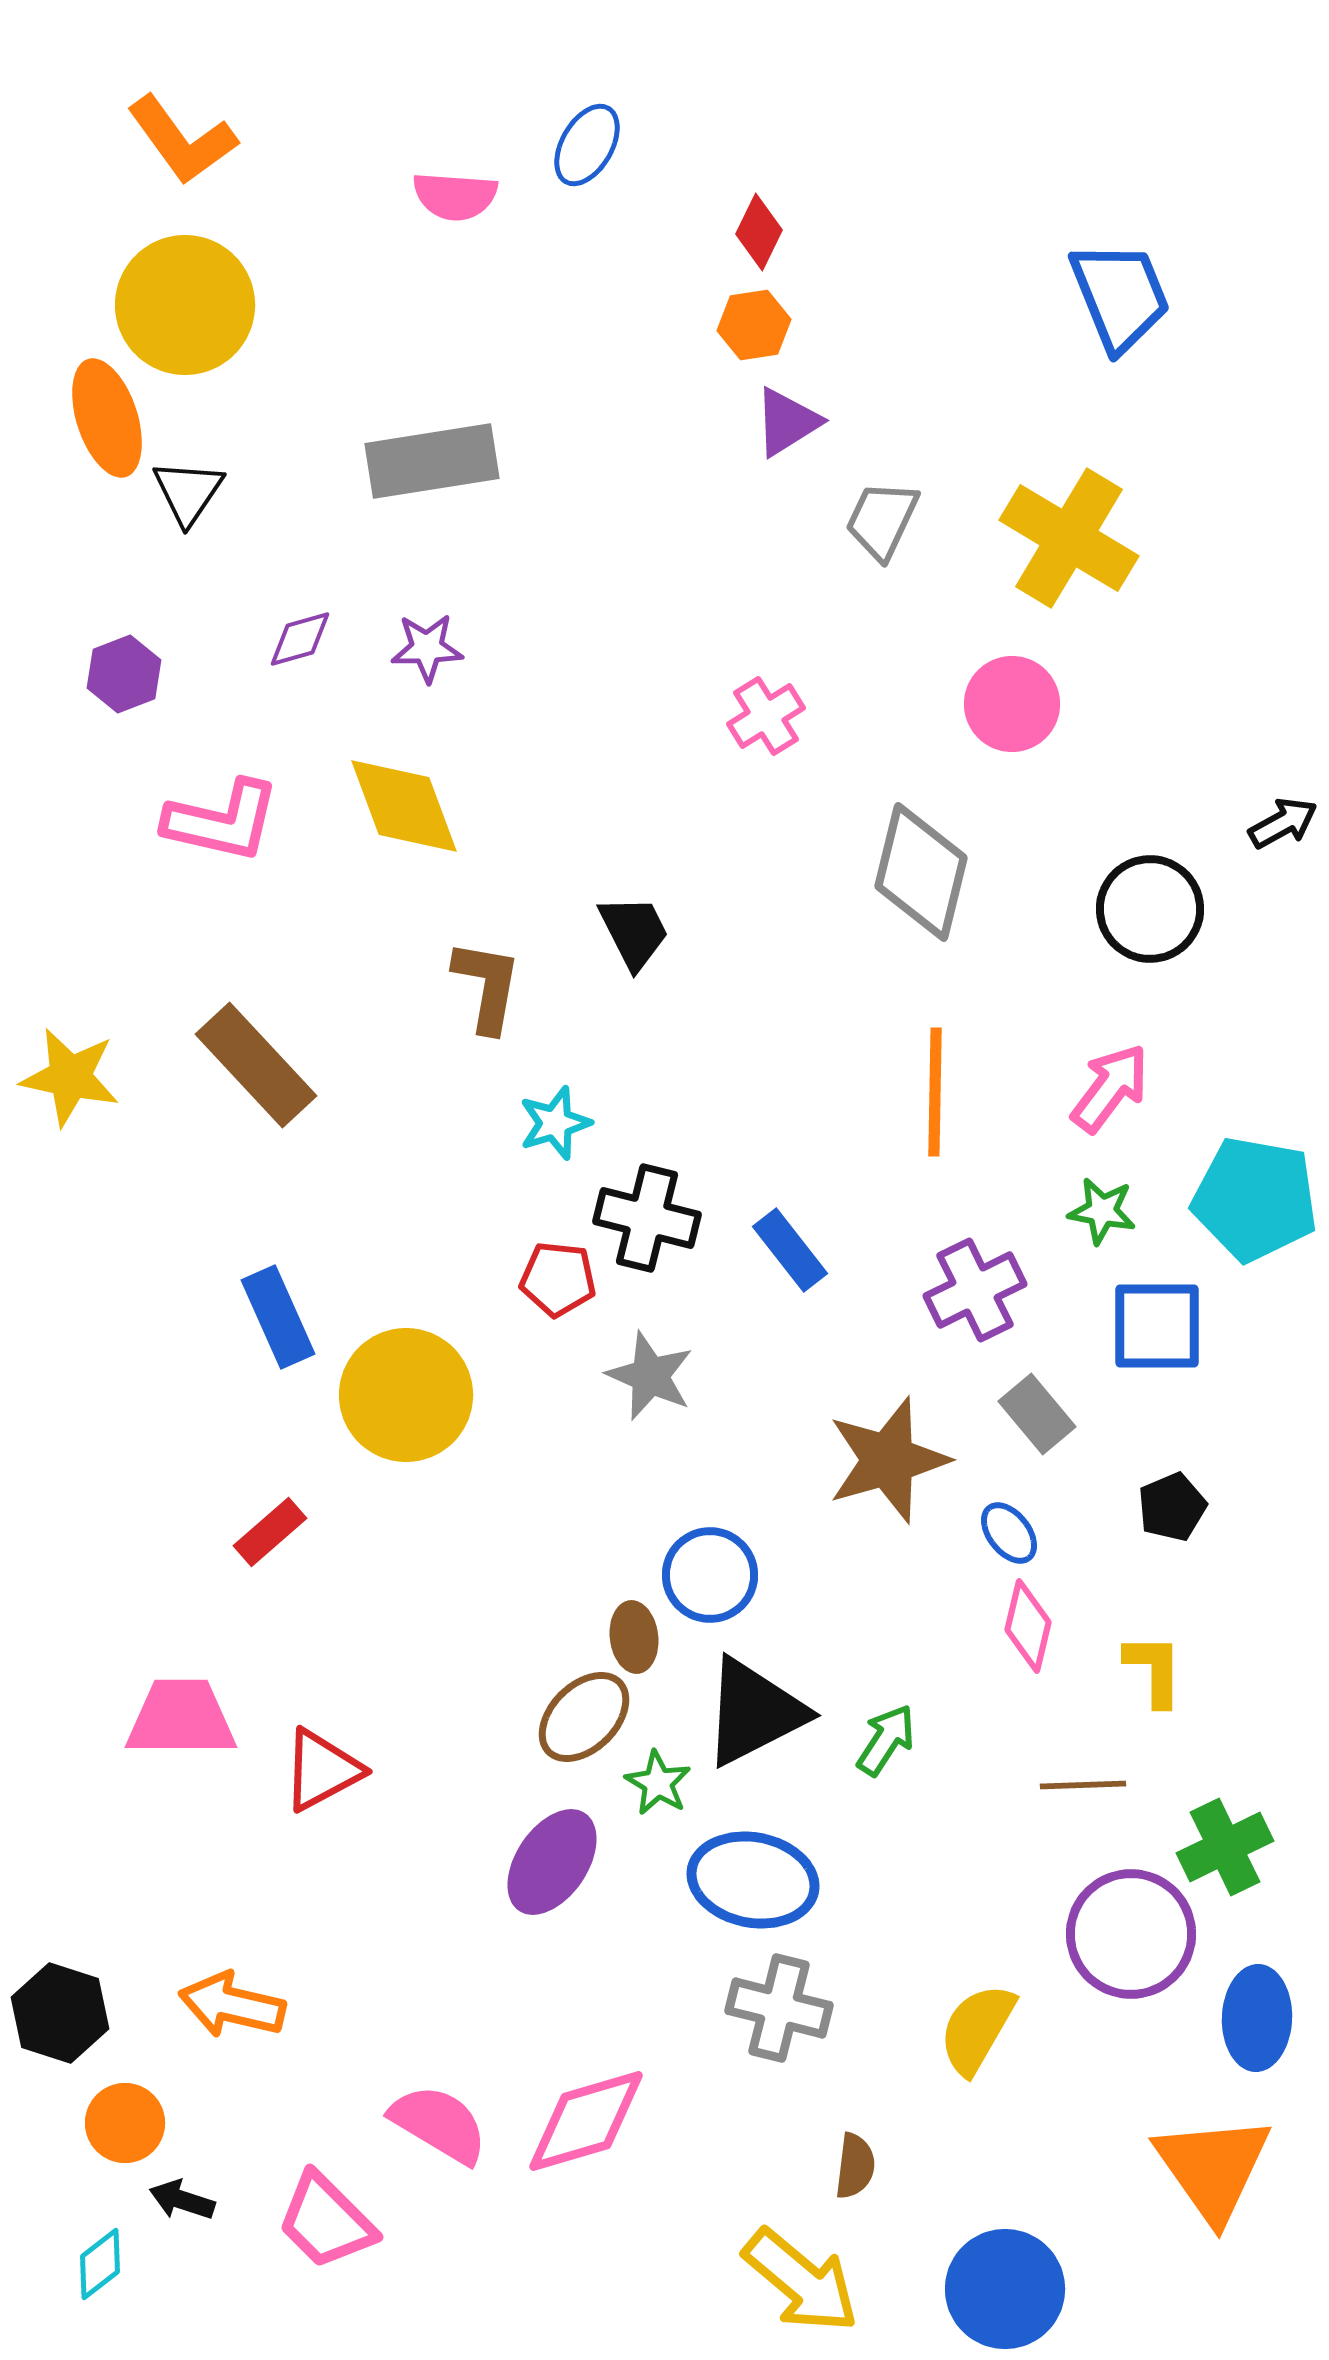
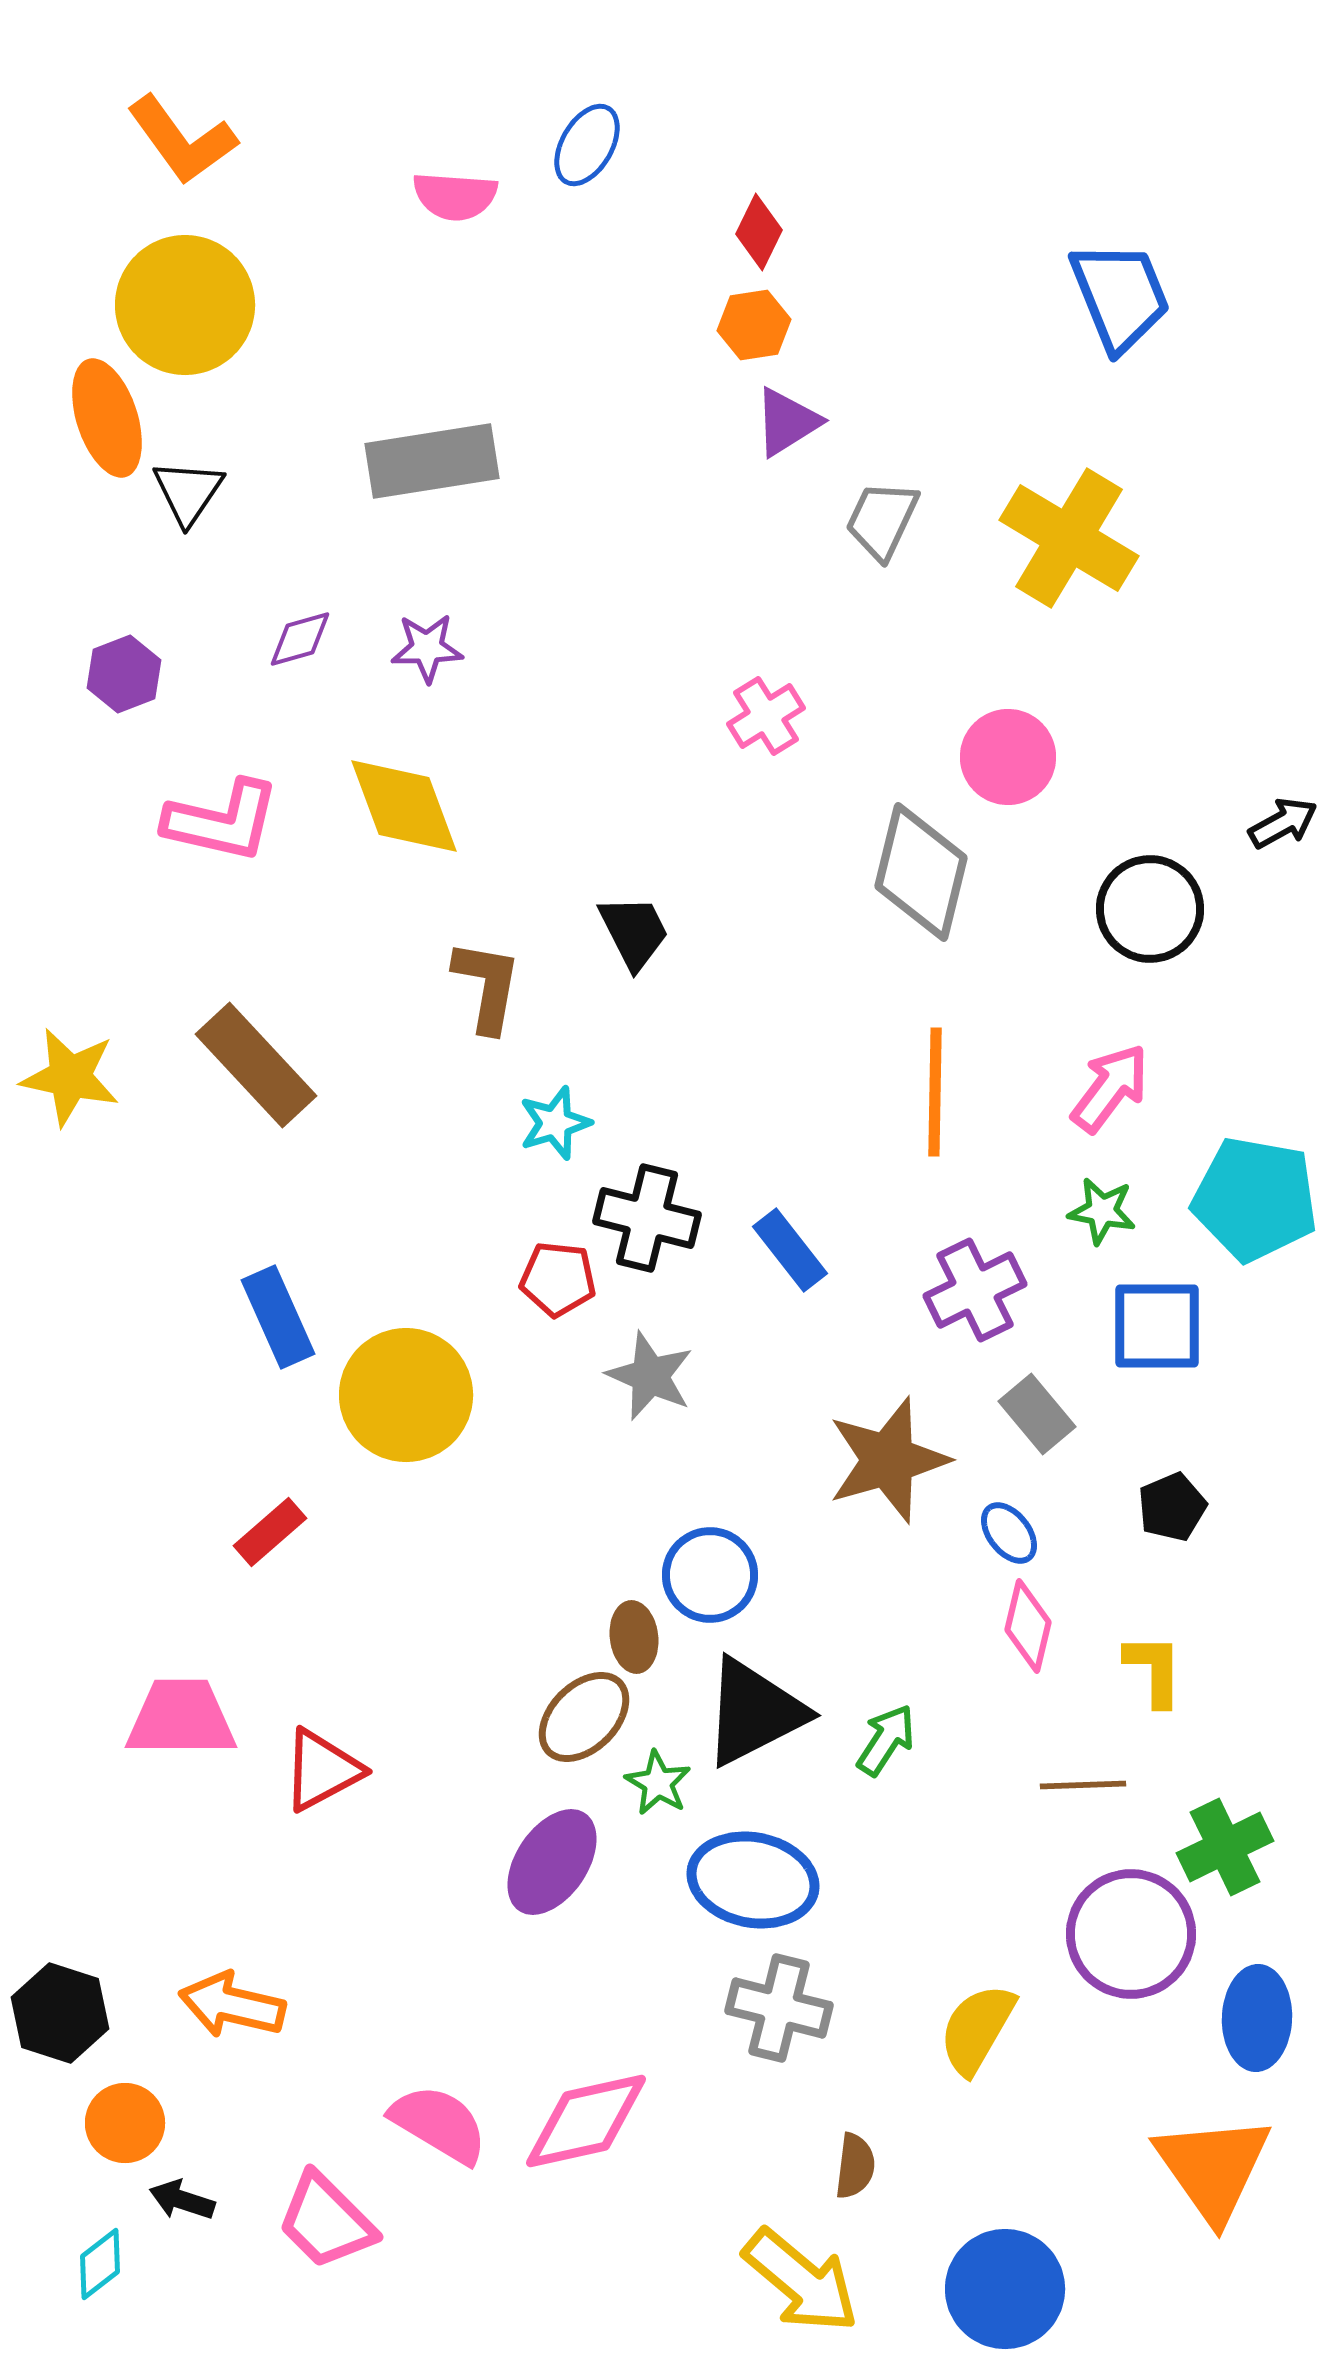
pink circle at (1012, 704): moved 4 px left, 53 px down
pink diamond at (586, 2121): rotated 4 degrees clockwise
